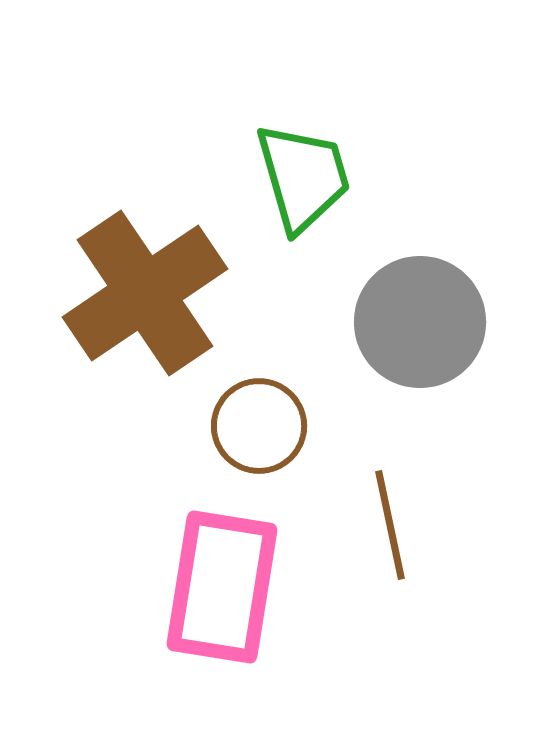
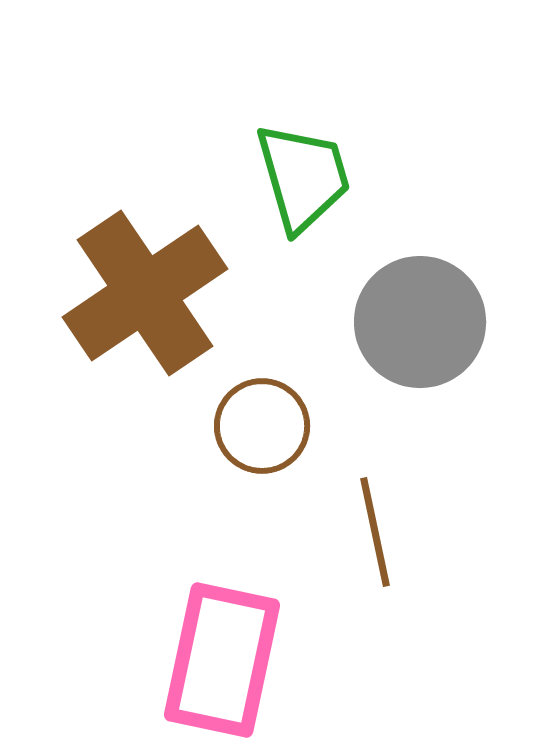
brown circle: moved 3 px right
brown line: moved 15 px left, 7 px down
pink rectangle: moved 73 px down; rotated 3 degrees clockwise
